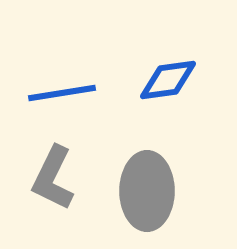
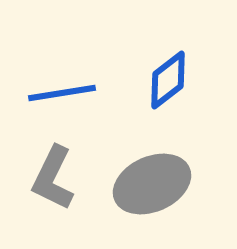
blue diamond: rotated 30 degrees counterclockwise
gray ellipse: moved 5 px right, 7 px up; rotated 66 degrees clockwise
